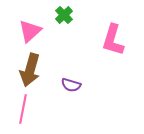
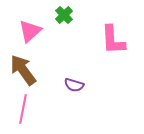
pink L-shape: rotated 20 degrees counterclockwise
brown arrow: moved 7 px left; rotated 128 degrees clockwise
purple semicircle: moved 3 px right
